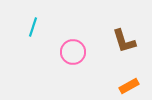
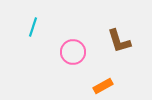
brown L-shape: moved 5 px left
orange rectangle: moved 26 px left
